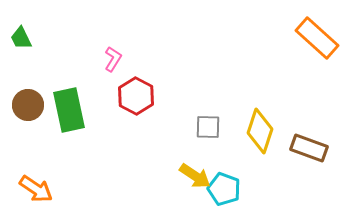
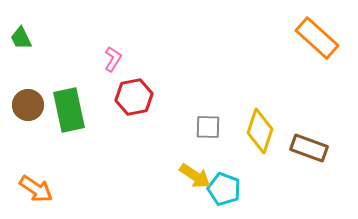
red hexagon: moved 2 px left, 1 px down; rotated 21 degrees clockwise
